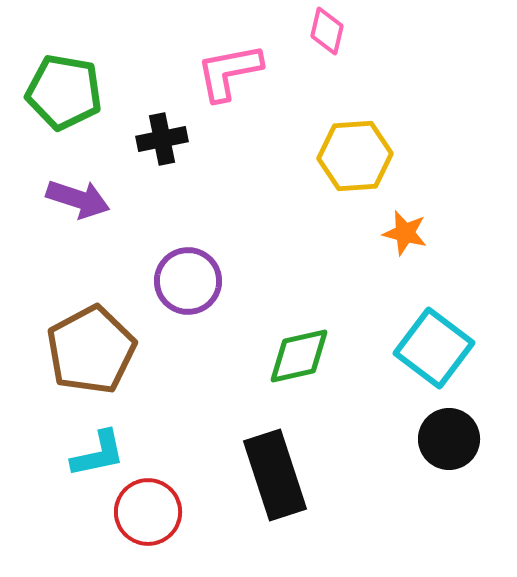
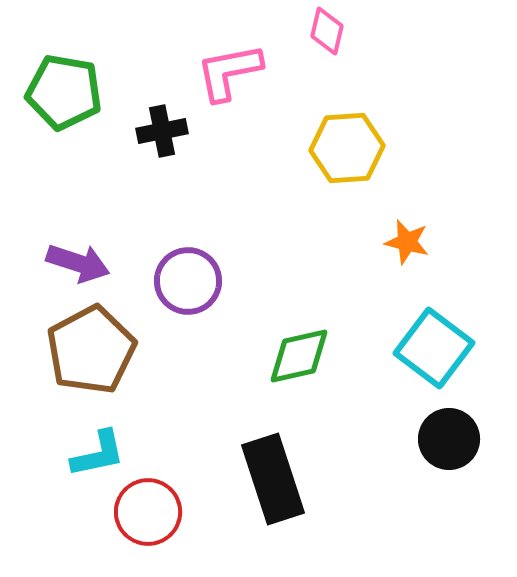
black cross: moved 8 px up
yellow hexagon: moved 8 px left, 8 px up
purple arrow: moved 64 px down
orange star: moved 2 px right, 9 px down
black rectangle: moved 2 px left, 4 px down
